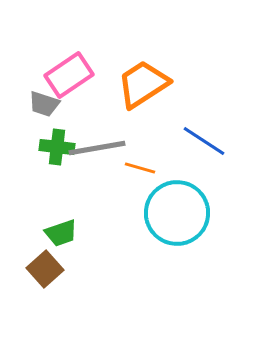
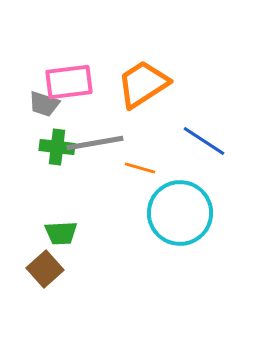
pink rectangle: moved 7 px down; rotated 27 degrees clockwise
gray line: moved 2 px left, 5 px up
cyan circle: moved 3 px right
green trapezoid: rotated 16 degrees clockwise
